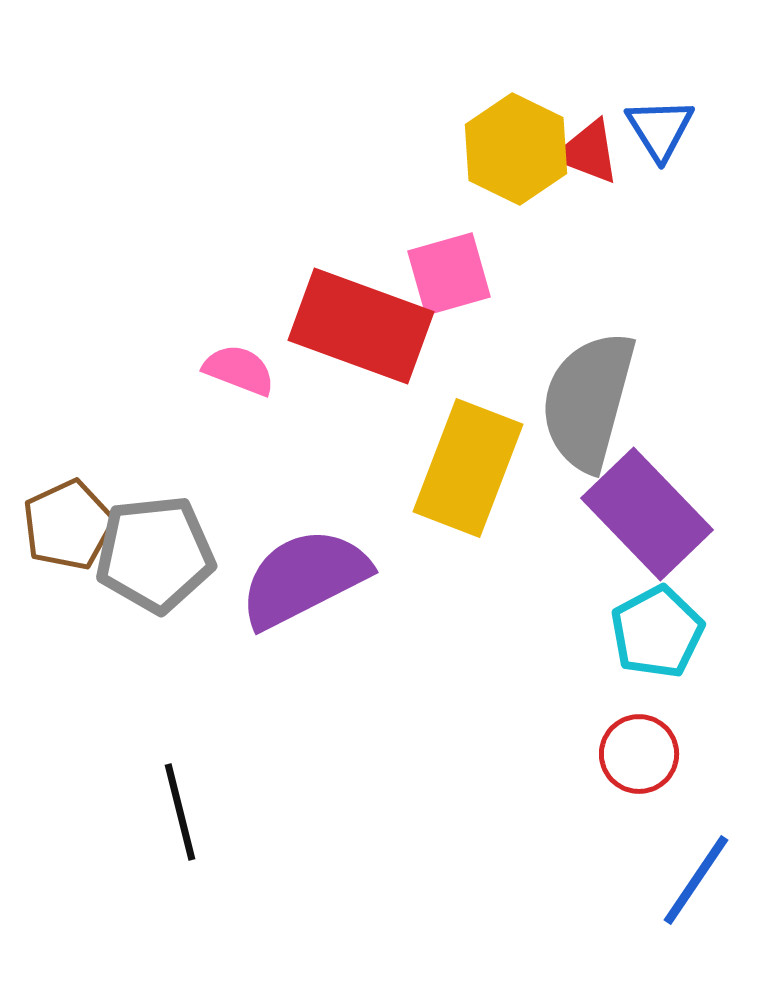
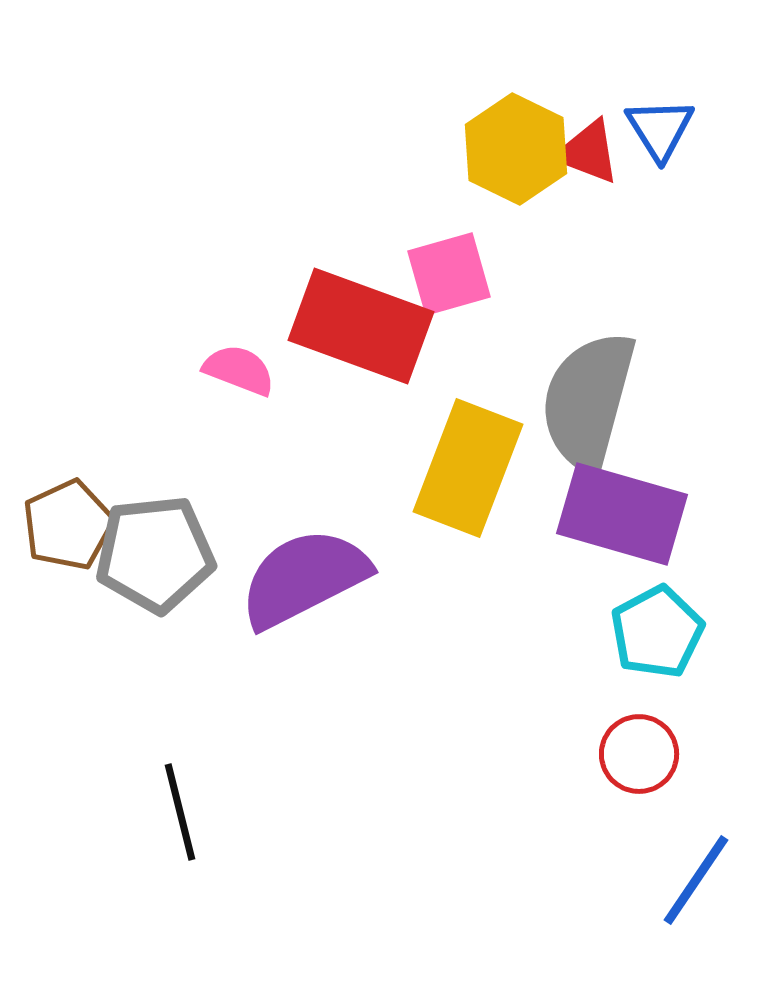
purple rectangle: moved 25 px left; rotated 30 degrees counterclockwise
